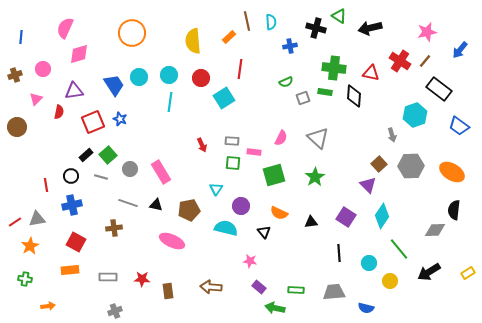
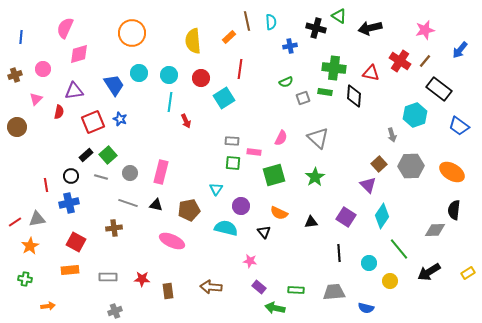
pink star at (427, 32): moved 2 px left, 2 px up
cyan circle at (139, 77): moved 4 px up
red arrow at (202, 145): moved 16 px left, 24 px up
gray circle at (130, 169): moved 4 px down
pink rectangle at (161, 172): rotated 45 degrees clockwise
blue cross at (72, 205): moved 3 px left, 2 px up
